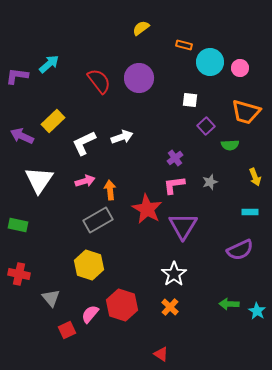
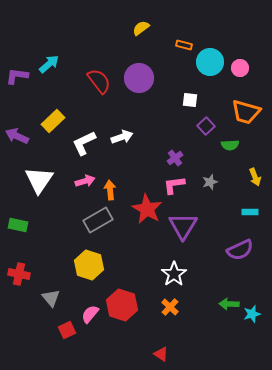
purple arrow: moved 5 px left
cyan star: moved 5 px left, 3 px down; rotated 24 degrees clockwise
